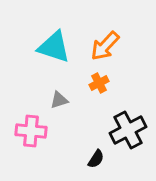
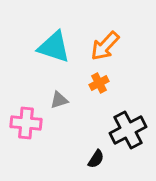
pink cross: moved 5 px left, 8 px up
